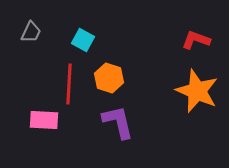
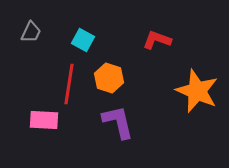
red L-shape: moved 39 px left
red line: rotated 6 degrees clockwise
